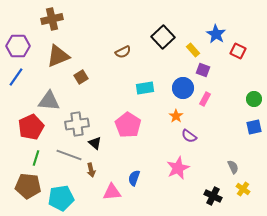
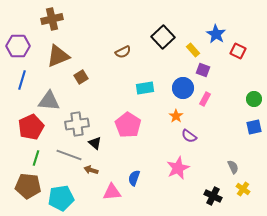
blue line: moved 6 px right, 3 px down; rotated 18 degrees counterclockwise
brown arrow: rotated 120 degrees clockwise
